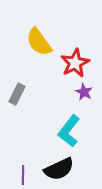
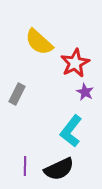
yellow semicircle: rotated 12 degrees counterclockwise
purple star: moved 1 px right
cyan L-shape: moved 2 px right
purple line: moved 2 px right, 9 px up
